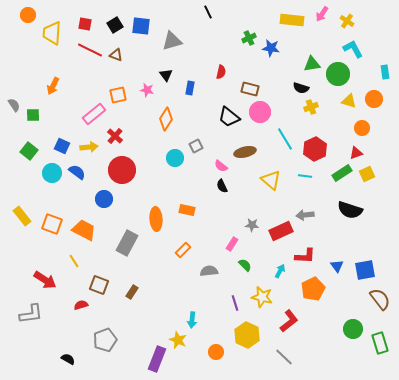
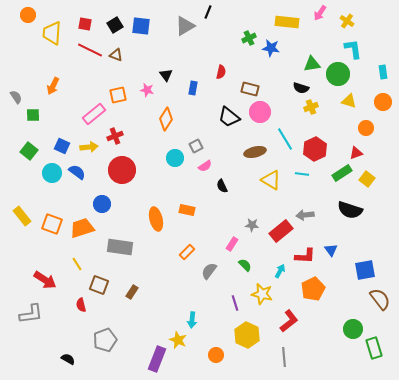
black line at (208, 12): rotated 48 degrees clockwise
pink arrow at (322, 14): moved 2 px left, 1 px up
yellow rectangle at (292, 20): moved 5 px left, 2 px down
gray triangle at (172, 41): moved 13 px right, 15 px up; rotated 15 degrees counterclockwise
cyan L-shape at (353, 49): rotated 20 degrees clockwise
cyan rectangle at (385, 72): moved 2 px left
blue rectangle at (190, 88): moved 3 px right
orange circle at (374, 99): moved 9 px right, 3 px down
gray semicircle at (14, 105): moved 2 px right, 8 px up
orange circle at (362, 128): moved 4 px right
red cross at (115, 136): rotated 28 degrees clockwise
brown ellipse at (245, 152): moved 10 px right
pink semicircle at (221, 166): moved 16 px left; rotated 72 degrees counterclockwise
yellow square at (367, 174): moved 5 px down; rotated 28 degrees counterclockwise
cyan line at (305, 176): moved 3 px left, 2 px up
yellow triangle at (271, 180): rotated 10 degrees counterclockwise
blue circle at (104, 199): moved 2 px left, 5 px down
orange ellipse at (156, 219): rotated 10 degrees counterclockwise
orange trapezoid at (84, 230): moved 2 px left, 2 px up; rotated 45 degrees counterclockwise
red rectangle at (281, 231): rotated 15 degrees counterclockwise
gray rectangle at (127, 243): moved 7 px left, 4 px down; rotated 70 degrees clockwise
orange rectangle at (183, 250): moved 4 px right, 2 px down
yellow line at (74, 261): moved 3 px right, 3 px down
blue triangle at (337, 266): moved 6 px left, 16 px up
gray semicircle at (209, 271): rotated 48 degrees counterclockwise
yellow star at (262, 297): moved 3 px up
red semicircle at (81, 305): rotated 88 degrees counterclockwise
green rectangle at (380, 343): moved 6 px left, 5 px down
orange circle at (216, 352): moved 3 px down
gray line at (284, 357): rotated 42 degrees clockwise
